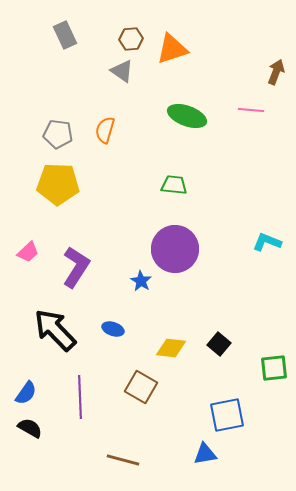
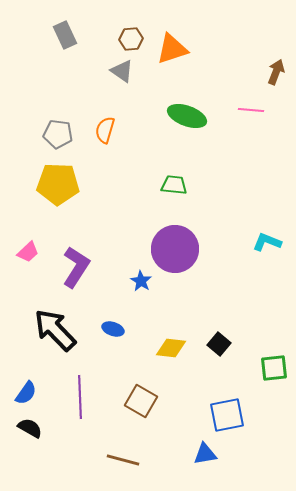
brown square: moved 14 px down
